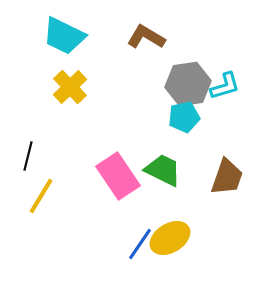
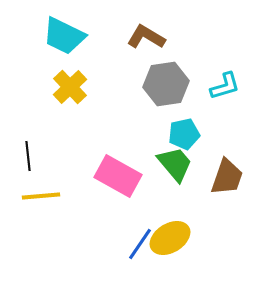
gray hexagon: moved 22 px left
cyan pentagon: moved 17 px down
black line: rotated 20 degrees counterclockwise
green trapezoid: moved 12 px right, 6 px up; rotated 24 degrees clockwise
pink rectangle: rotated 27 degrees counterclockwise
yellow line: rotated 54 degrees clockwise
